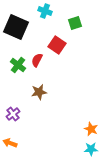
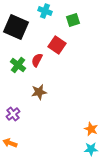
green square: moved 2 px left, 3 px up
